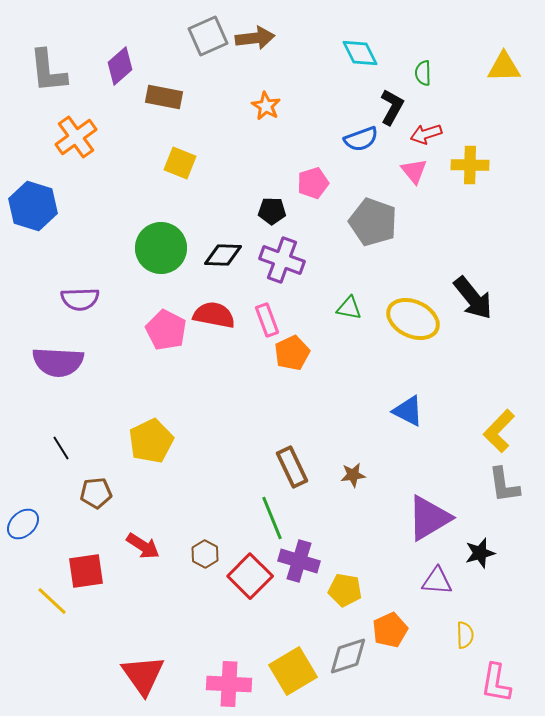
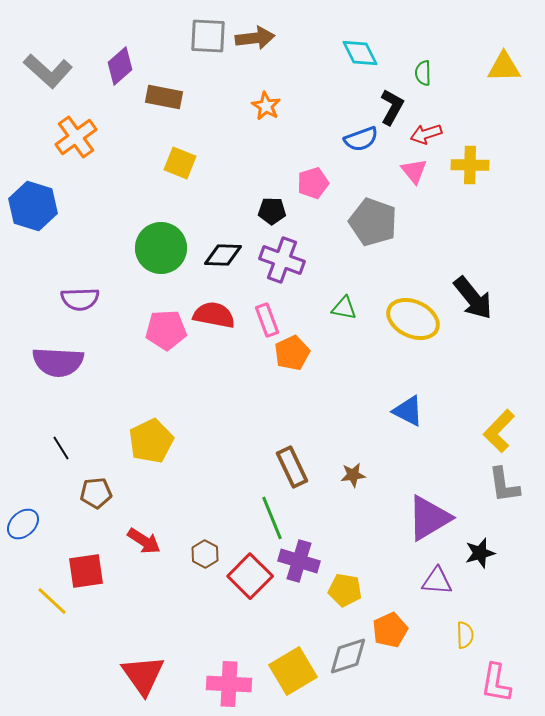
gray square at (208, 36): rotated 27 degrees clockwise
gray L-shape at (48, 71): rotated 42 degrees counterclockwise
green triangle at (349, 308): moved 5 px left
pink pentagon at (166, 330): rotated 30 degrees counterclockwise
red arrow at (143, 546): moved 1 px right, 5 px up
